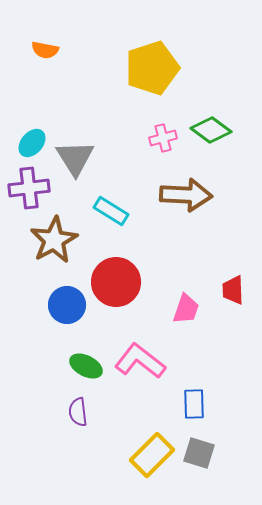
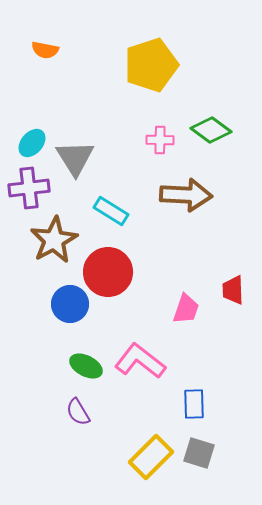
yellow pentagon: moved 1 px left, 3 px up
pink cross: moved 3 px left, 2 px down; rotated 16 degrees clockwise
red circle: moved 8 px left, 10 px up
blue circle: moved 3 px right, 1 px up
purple semicircle: rotated 24 degrees counterclockwise
yellow rectangle: moved 1 px left, 2 px down
